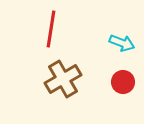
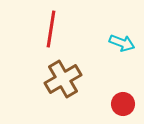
red circle: moved 22 px down
